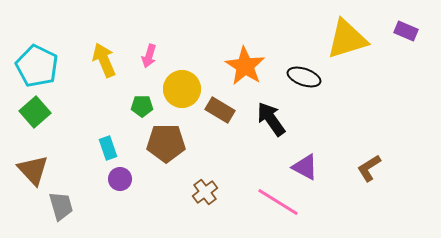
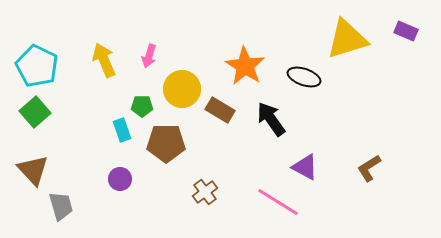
cyan rectangle: moved 14 px right, 18 px up
